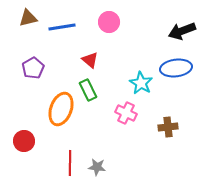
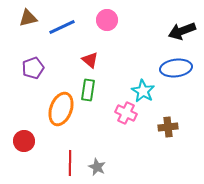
pink circle: moved 2 px left, 2 px up
blue line: rotated 16 degrees counterclockwise
purple pentagon: rotated 10 degrees clockwise
cyan star: moved 2 px right, 8 px down
green rectangle: rotated 35 degrees clockwise
gray star: rotated 18 degrees clockwise
